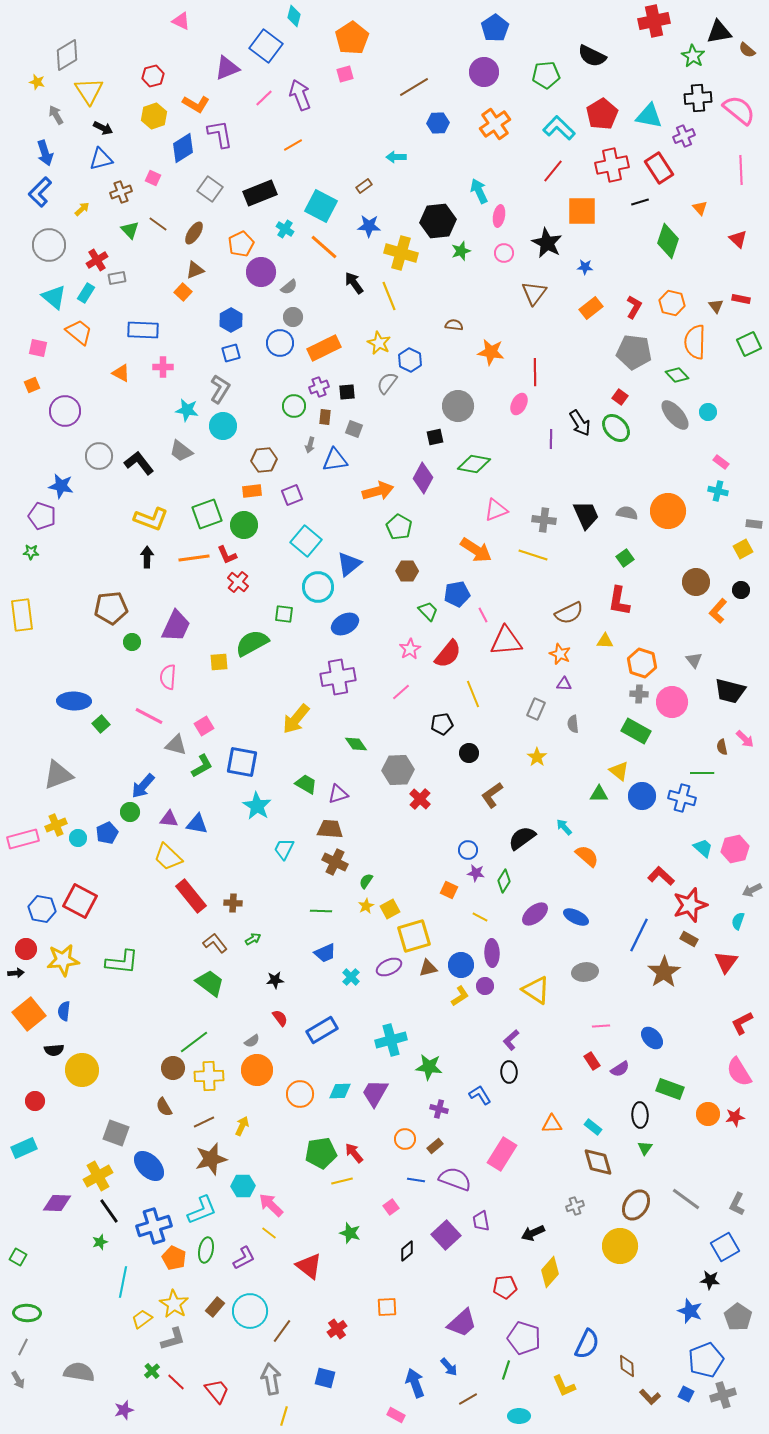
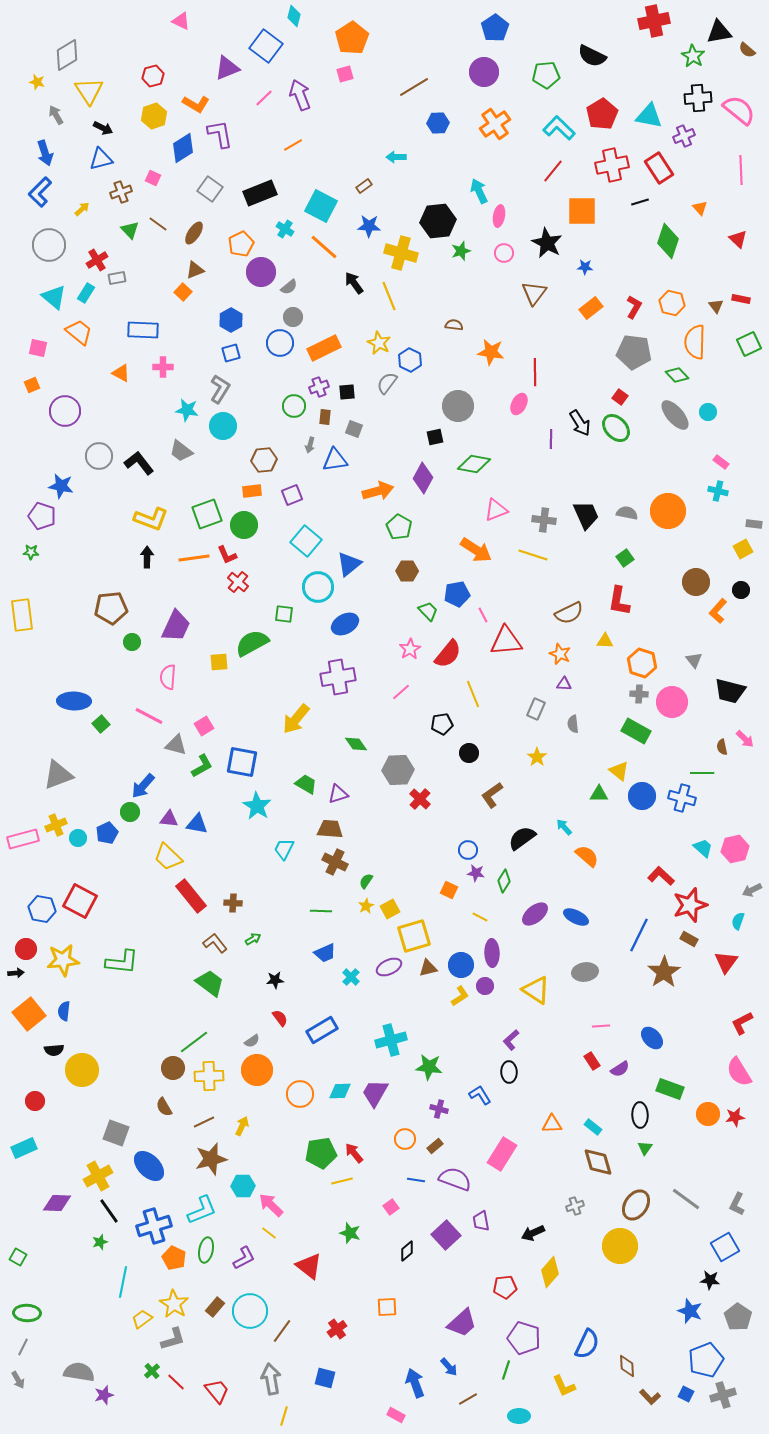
purple star at (124, 1410): moved 20 px left, 15 px up
